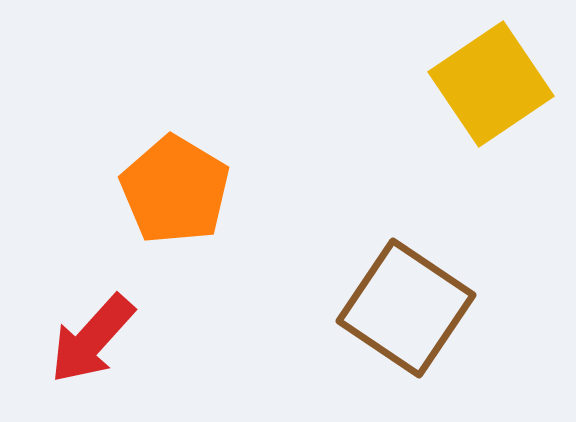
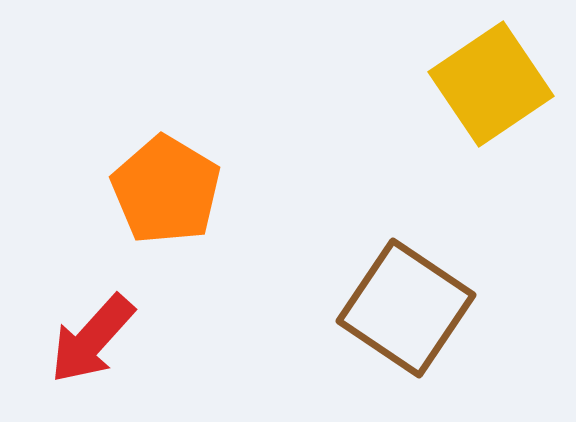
orange pentagon: moved 9 px left
